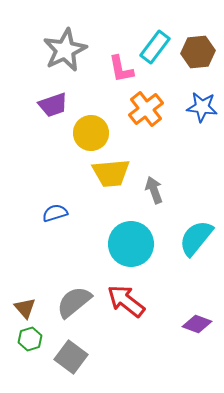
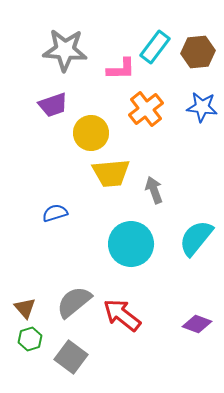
gray star: rotated 30 degrees clockwise
pink L-shape: rotated 80 degrees counterclockwise
red arrow: moved 4 px left, 14 px down
